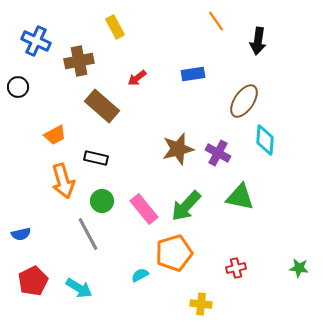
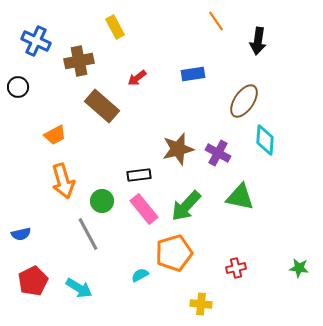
black rectangle: moved 43 px right, 17 px down; rotated 20 degrees counterclockwise
